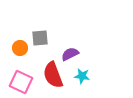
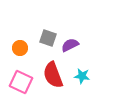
gray square: moved 8 px right; rotated 24 degrees clockwise
purple semicircle: moved 9 px up
